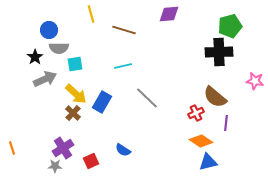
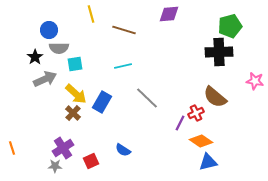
purple line: moved 46 px left; rotated 21 degrees clockwise
